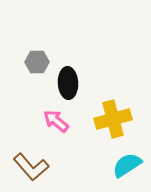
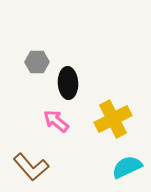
yellow cross: rotated 12 degrees counterclockwise
cyan semicircle: moved 2 px down; rotated 8 degrees clockwise
